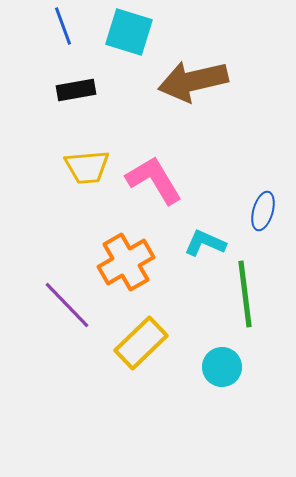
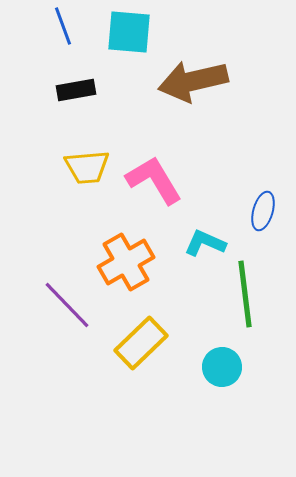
cyan square: rotated 12 degrees counterclockwise
